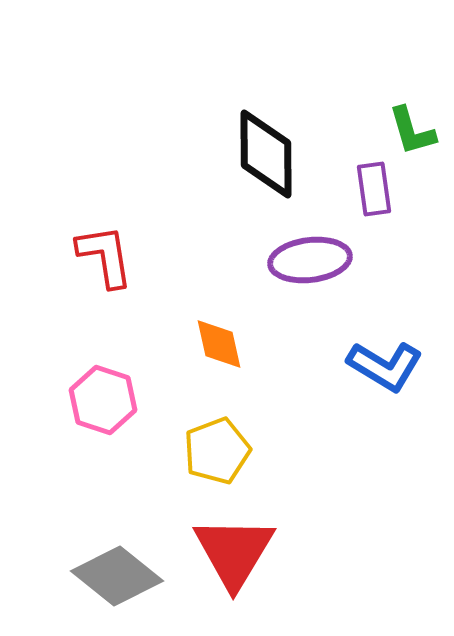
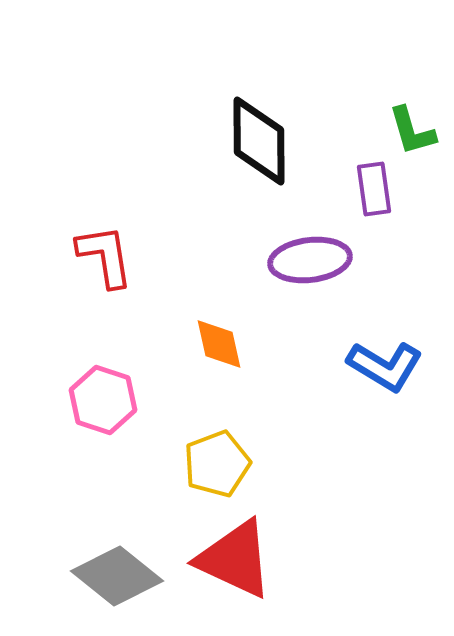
black diamond: moved 7 px left, 13 px up
yellow pentagon: moved 13 px down
red triangle: moved 1 px right, 7 px down; rotated 36 degrees counterclockwise
